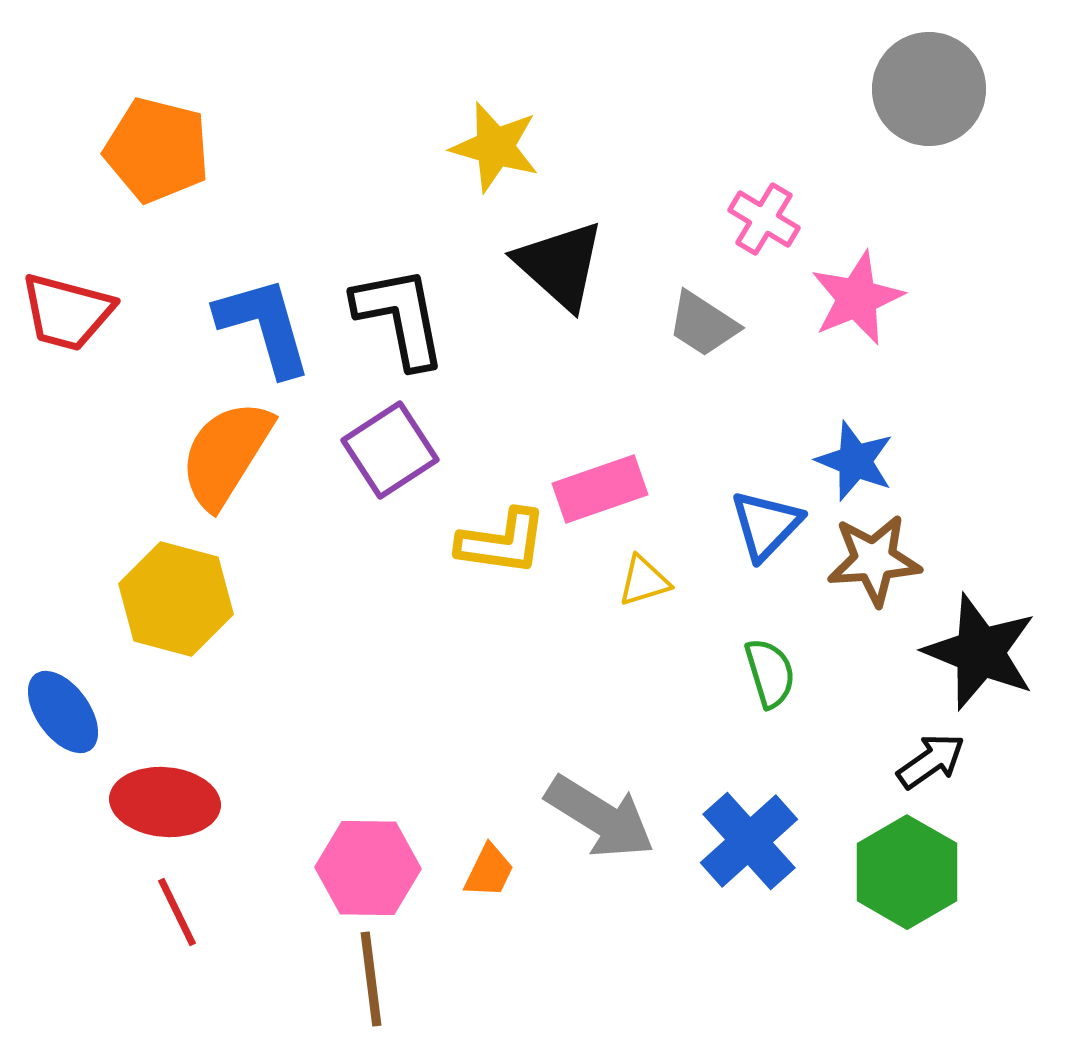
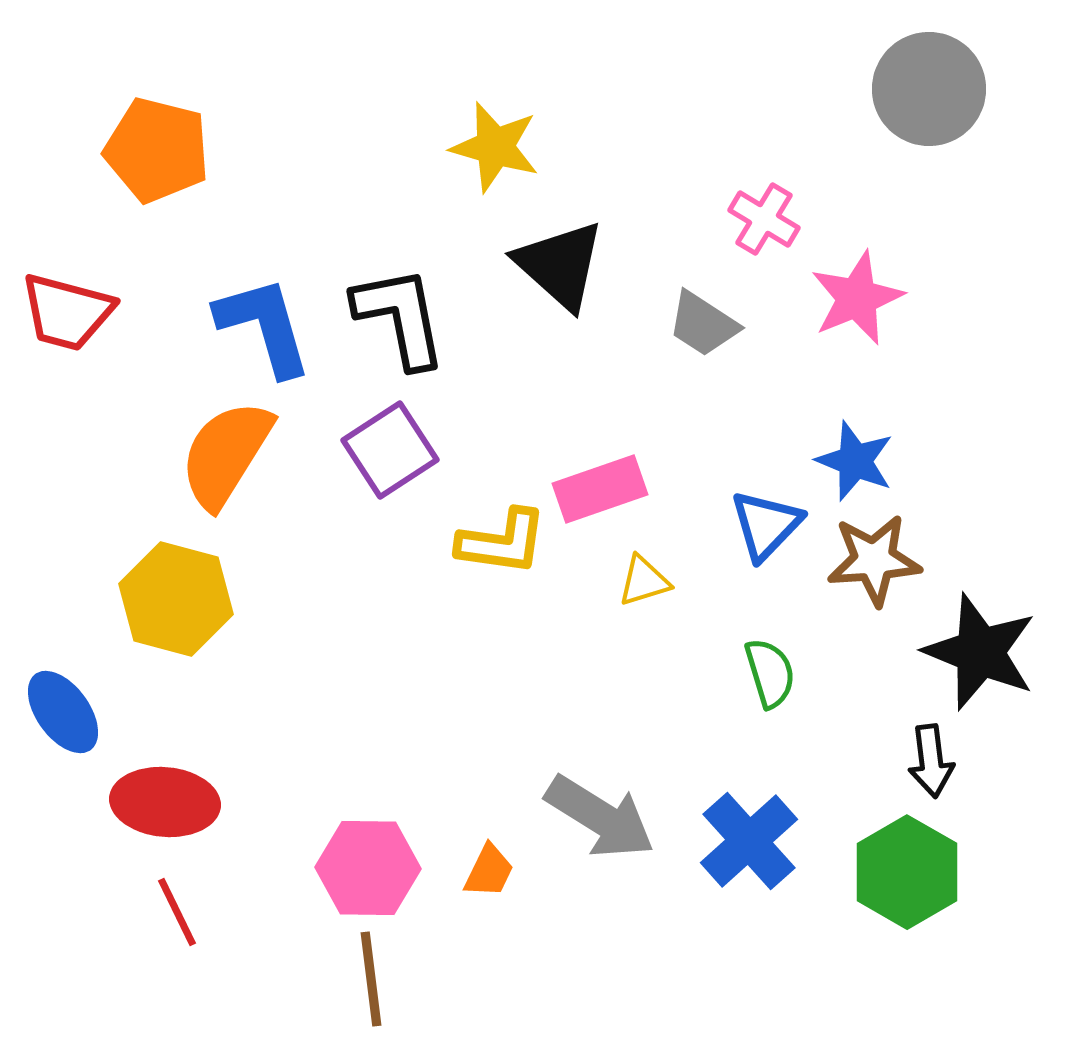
black arrow: rotated 118 degrees clockwise
